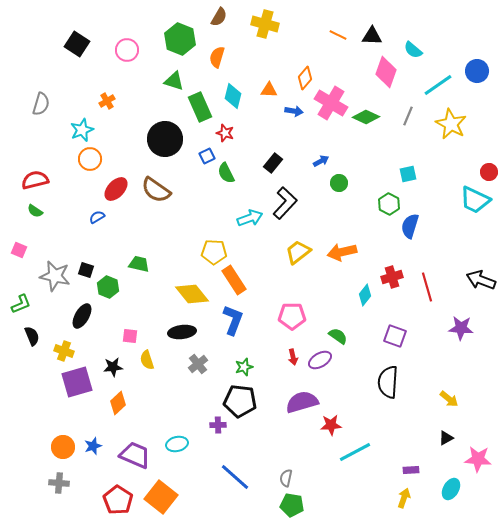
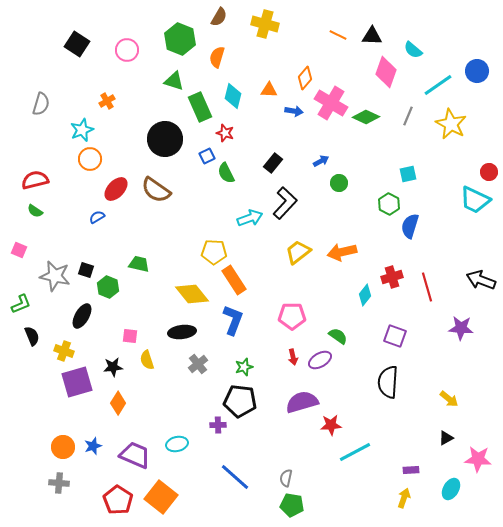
orange diamond at (118, 403): rotated 15 degrees counterclockwise
